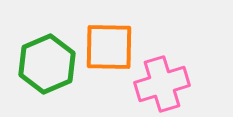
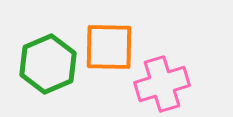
green hexagon: moved 1 px right
